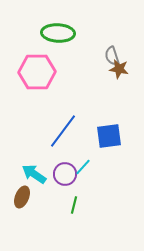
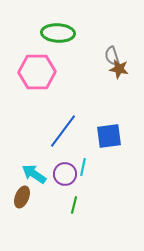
cyan line: rotated 30 degrees counterclockwise
